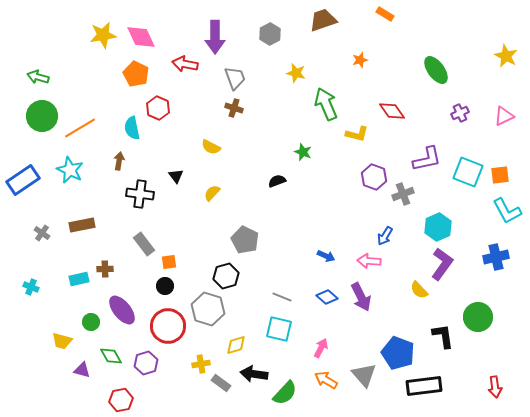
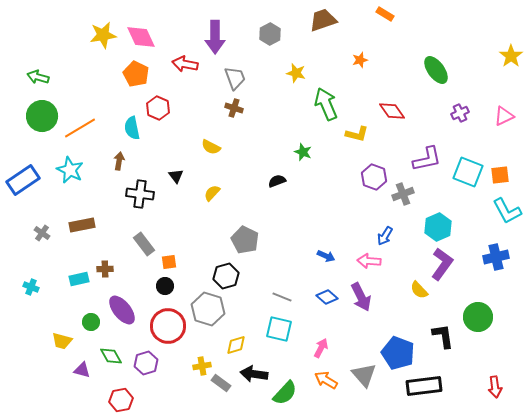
yellow star at (506, 56): moved 5 px right; rotated 10 degrees clockwise
yellow cross at (201, 364): moved 1 px right, 2 px down
